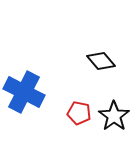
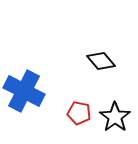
blue cross: moved 1 px up
black star: moved 1 px right, 1 px down
